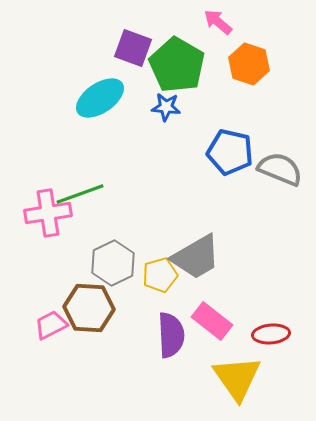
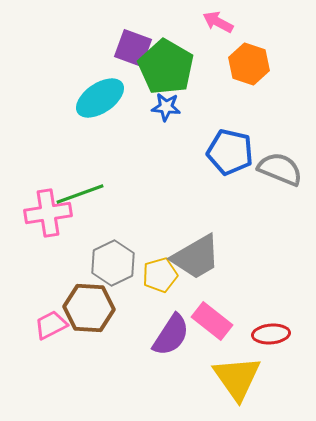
pink arrow: rotated 12 degrees counterclockwise
green pentagon: moved 11 px left, 2 px down
purple semicircle: rotated 36 degrees clockwise
